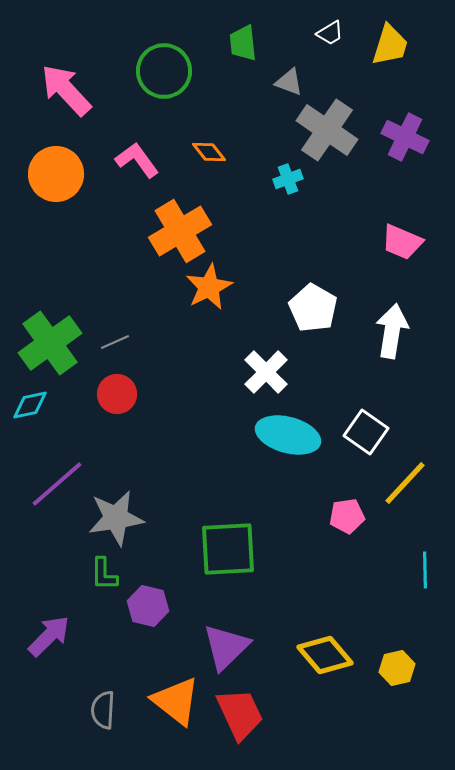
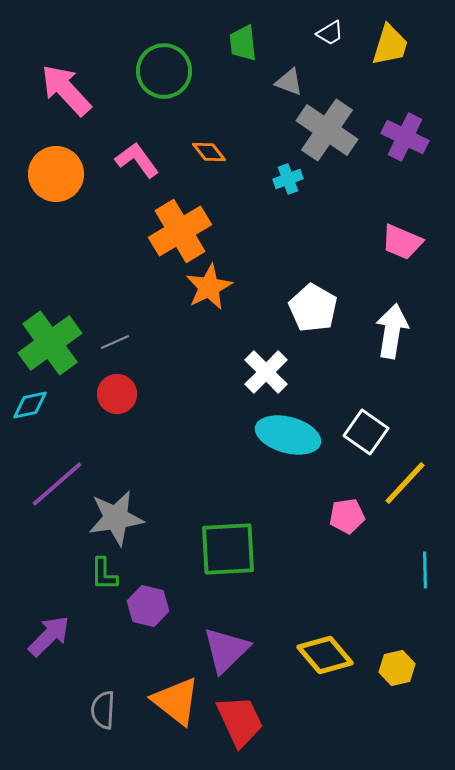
purple triangle: moved 3 px down
red trapezoid: moved 7 px down
